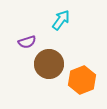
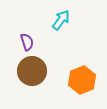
purple semicircle: rotated 90 degrees counterclockwise
brown circle: moved 17 px left, 7 px down
